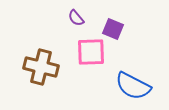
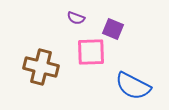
purple semicircle: rotated 30 degrees counterclockwise
